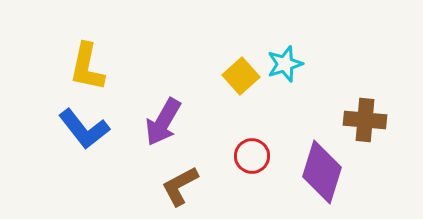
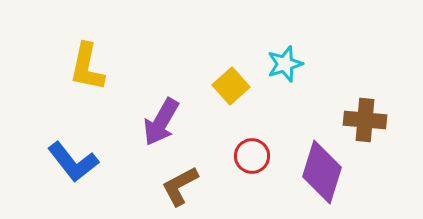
yellow square: moved 10 px left, 10 px down
purple arrow: moved 2 px left
blue L-shape: moved 11 px left, 33 px down
